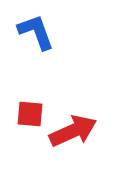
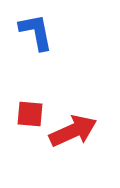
blue L-shape: rotated 9 degrees clockwise
